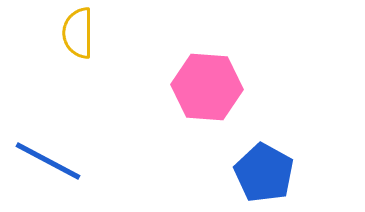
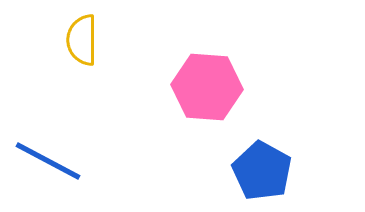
yellow semicircle: moved 4 px right, 7 px down
blue pentagon: moved 2 px left, 2 px up
